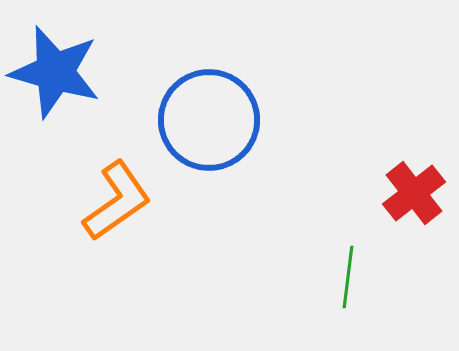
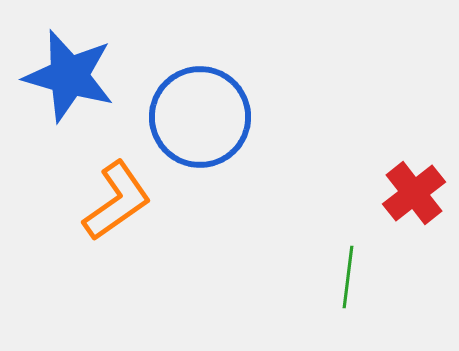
blue star: moved 14 px right, 4 px down
blue circle: moved 9 px left, 3 px up
